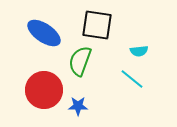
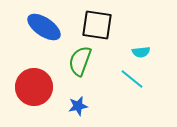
blue ellipse: moved 6 px up
cyan semicircle: moved 2 px right, 1 px down
red circle: moved 10 px left, 3 px up
blue star: rotated 12 degrees counterclockwise
